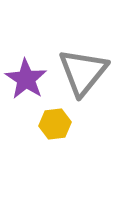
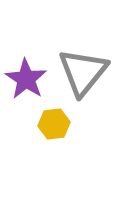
yellow hexagon: moved 1 px left
